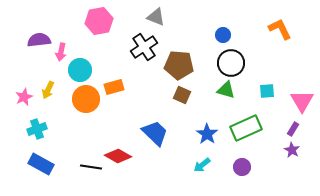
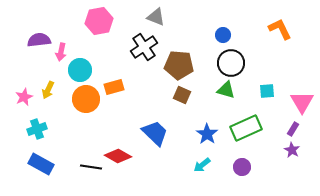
pink triangle: moved 1 px down
